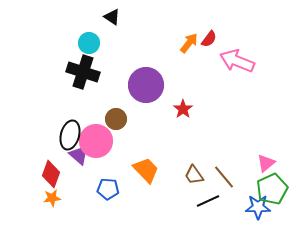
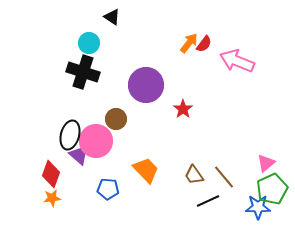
red semicircle: moved 5 px left, 5 px down
